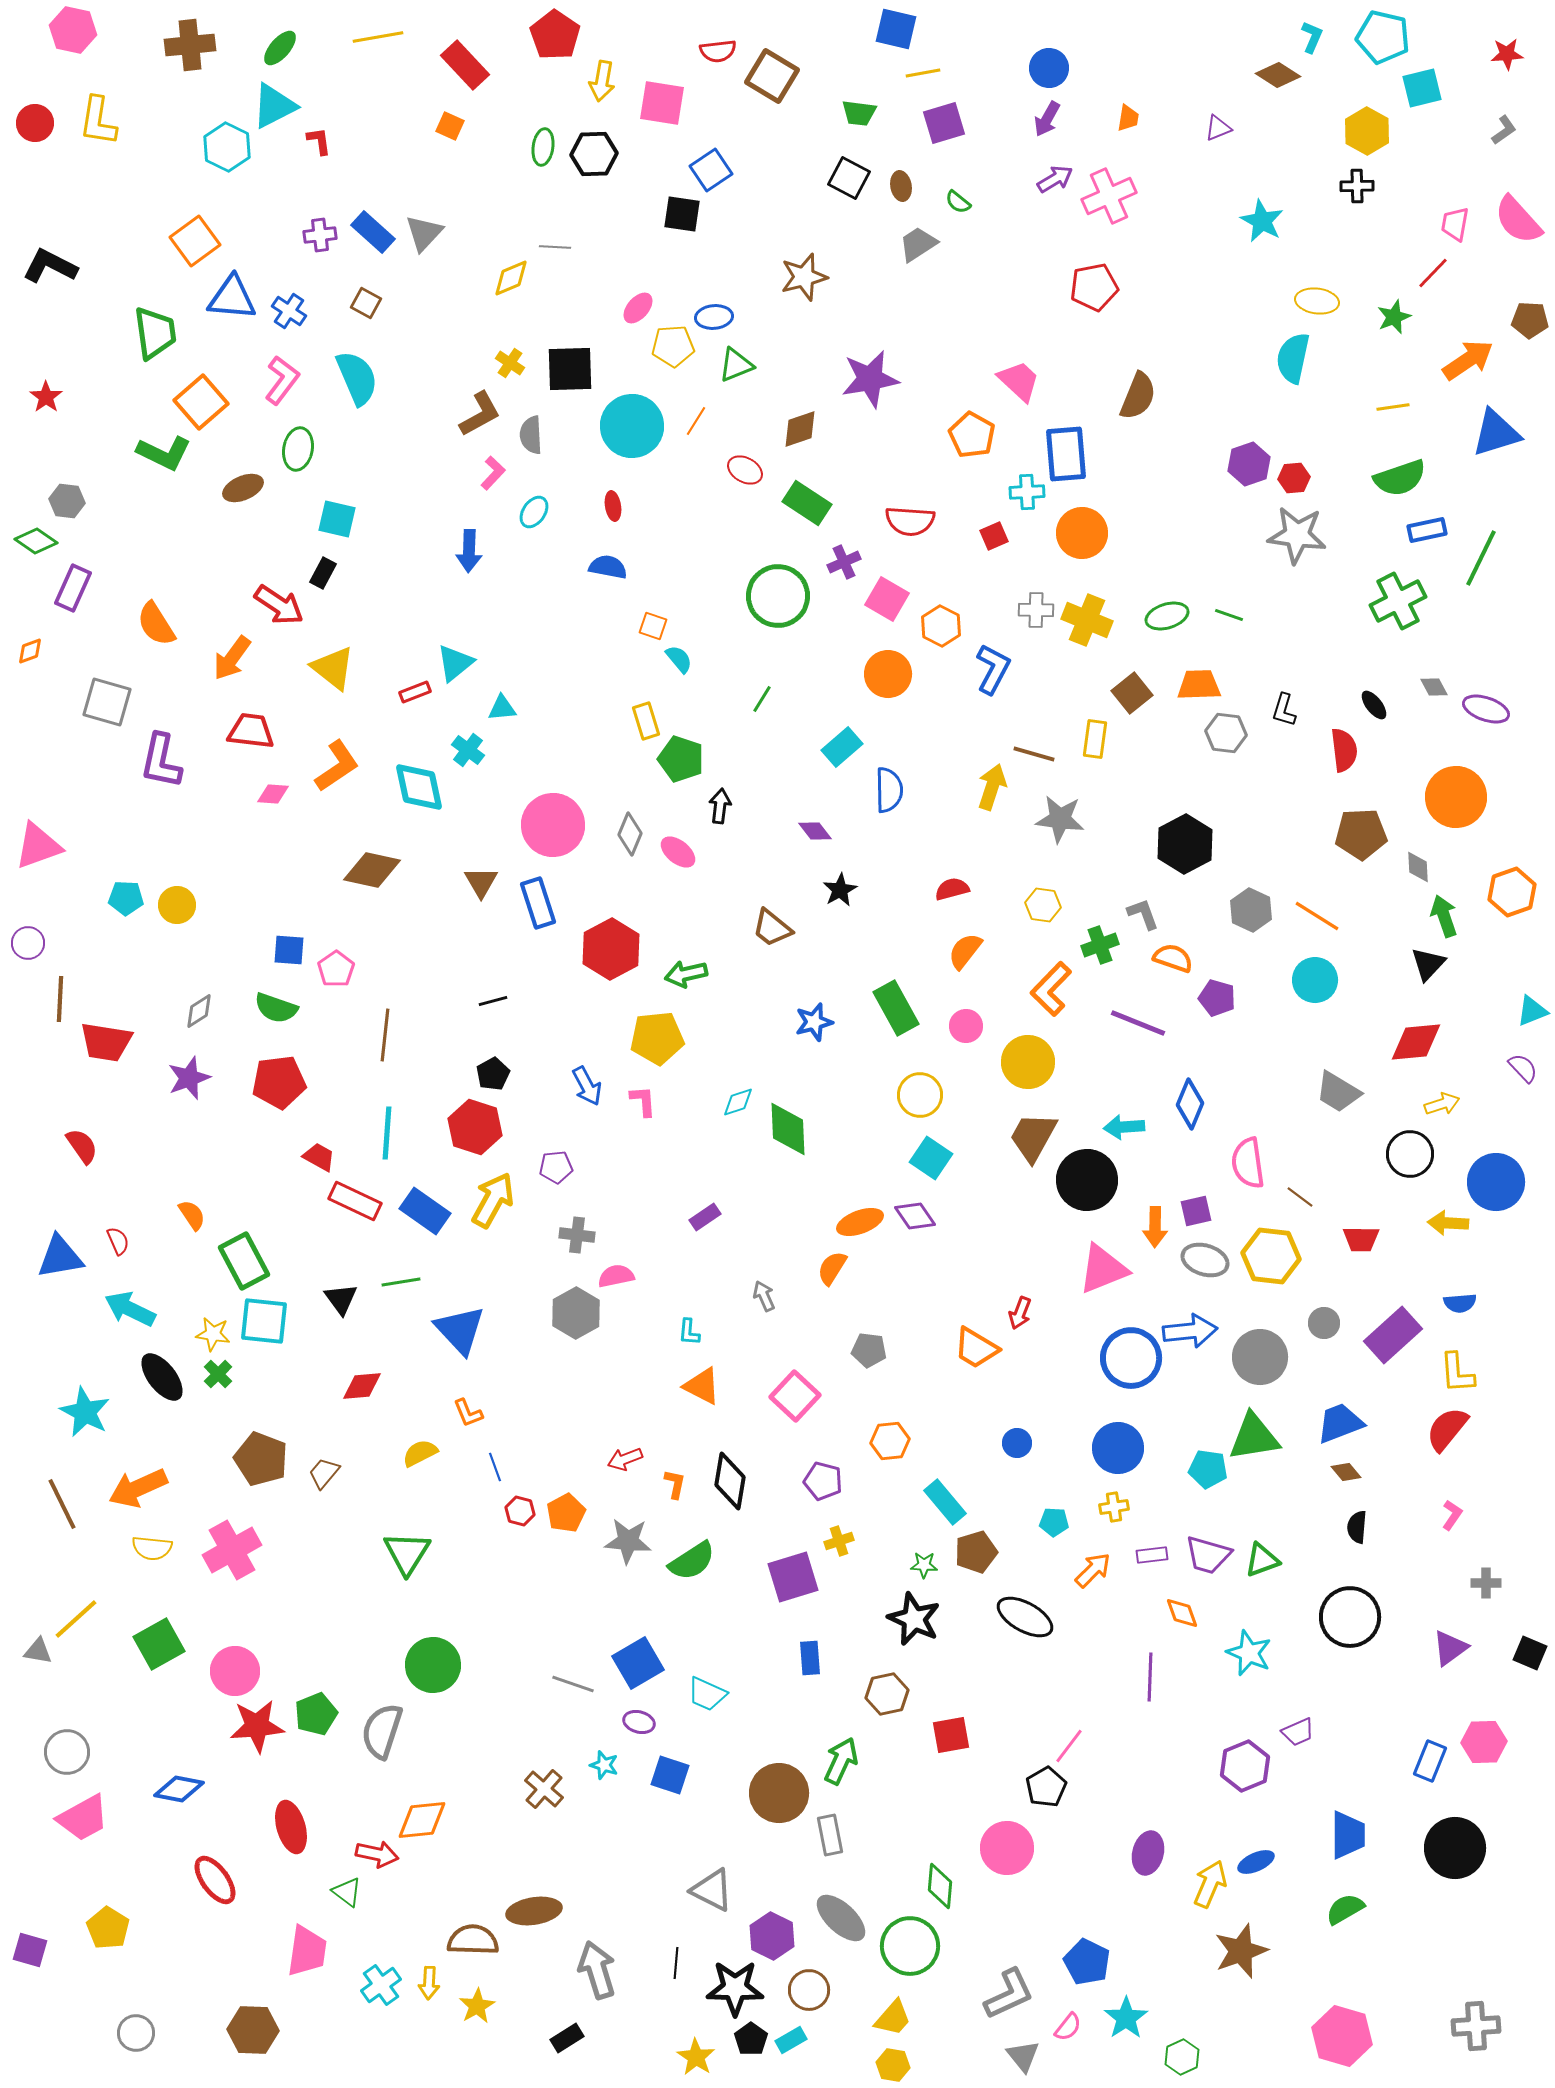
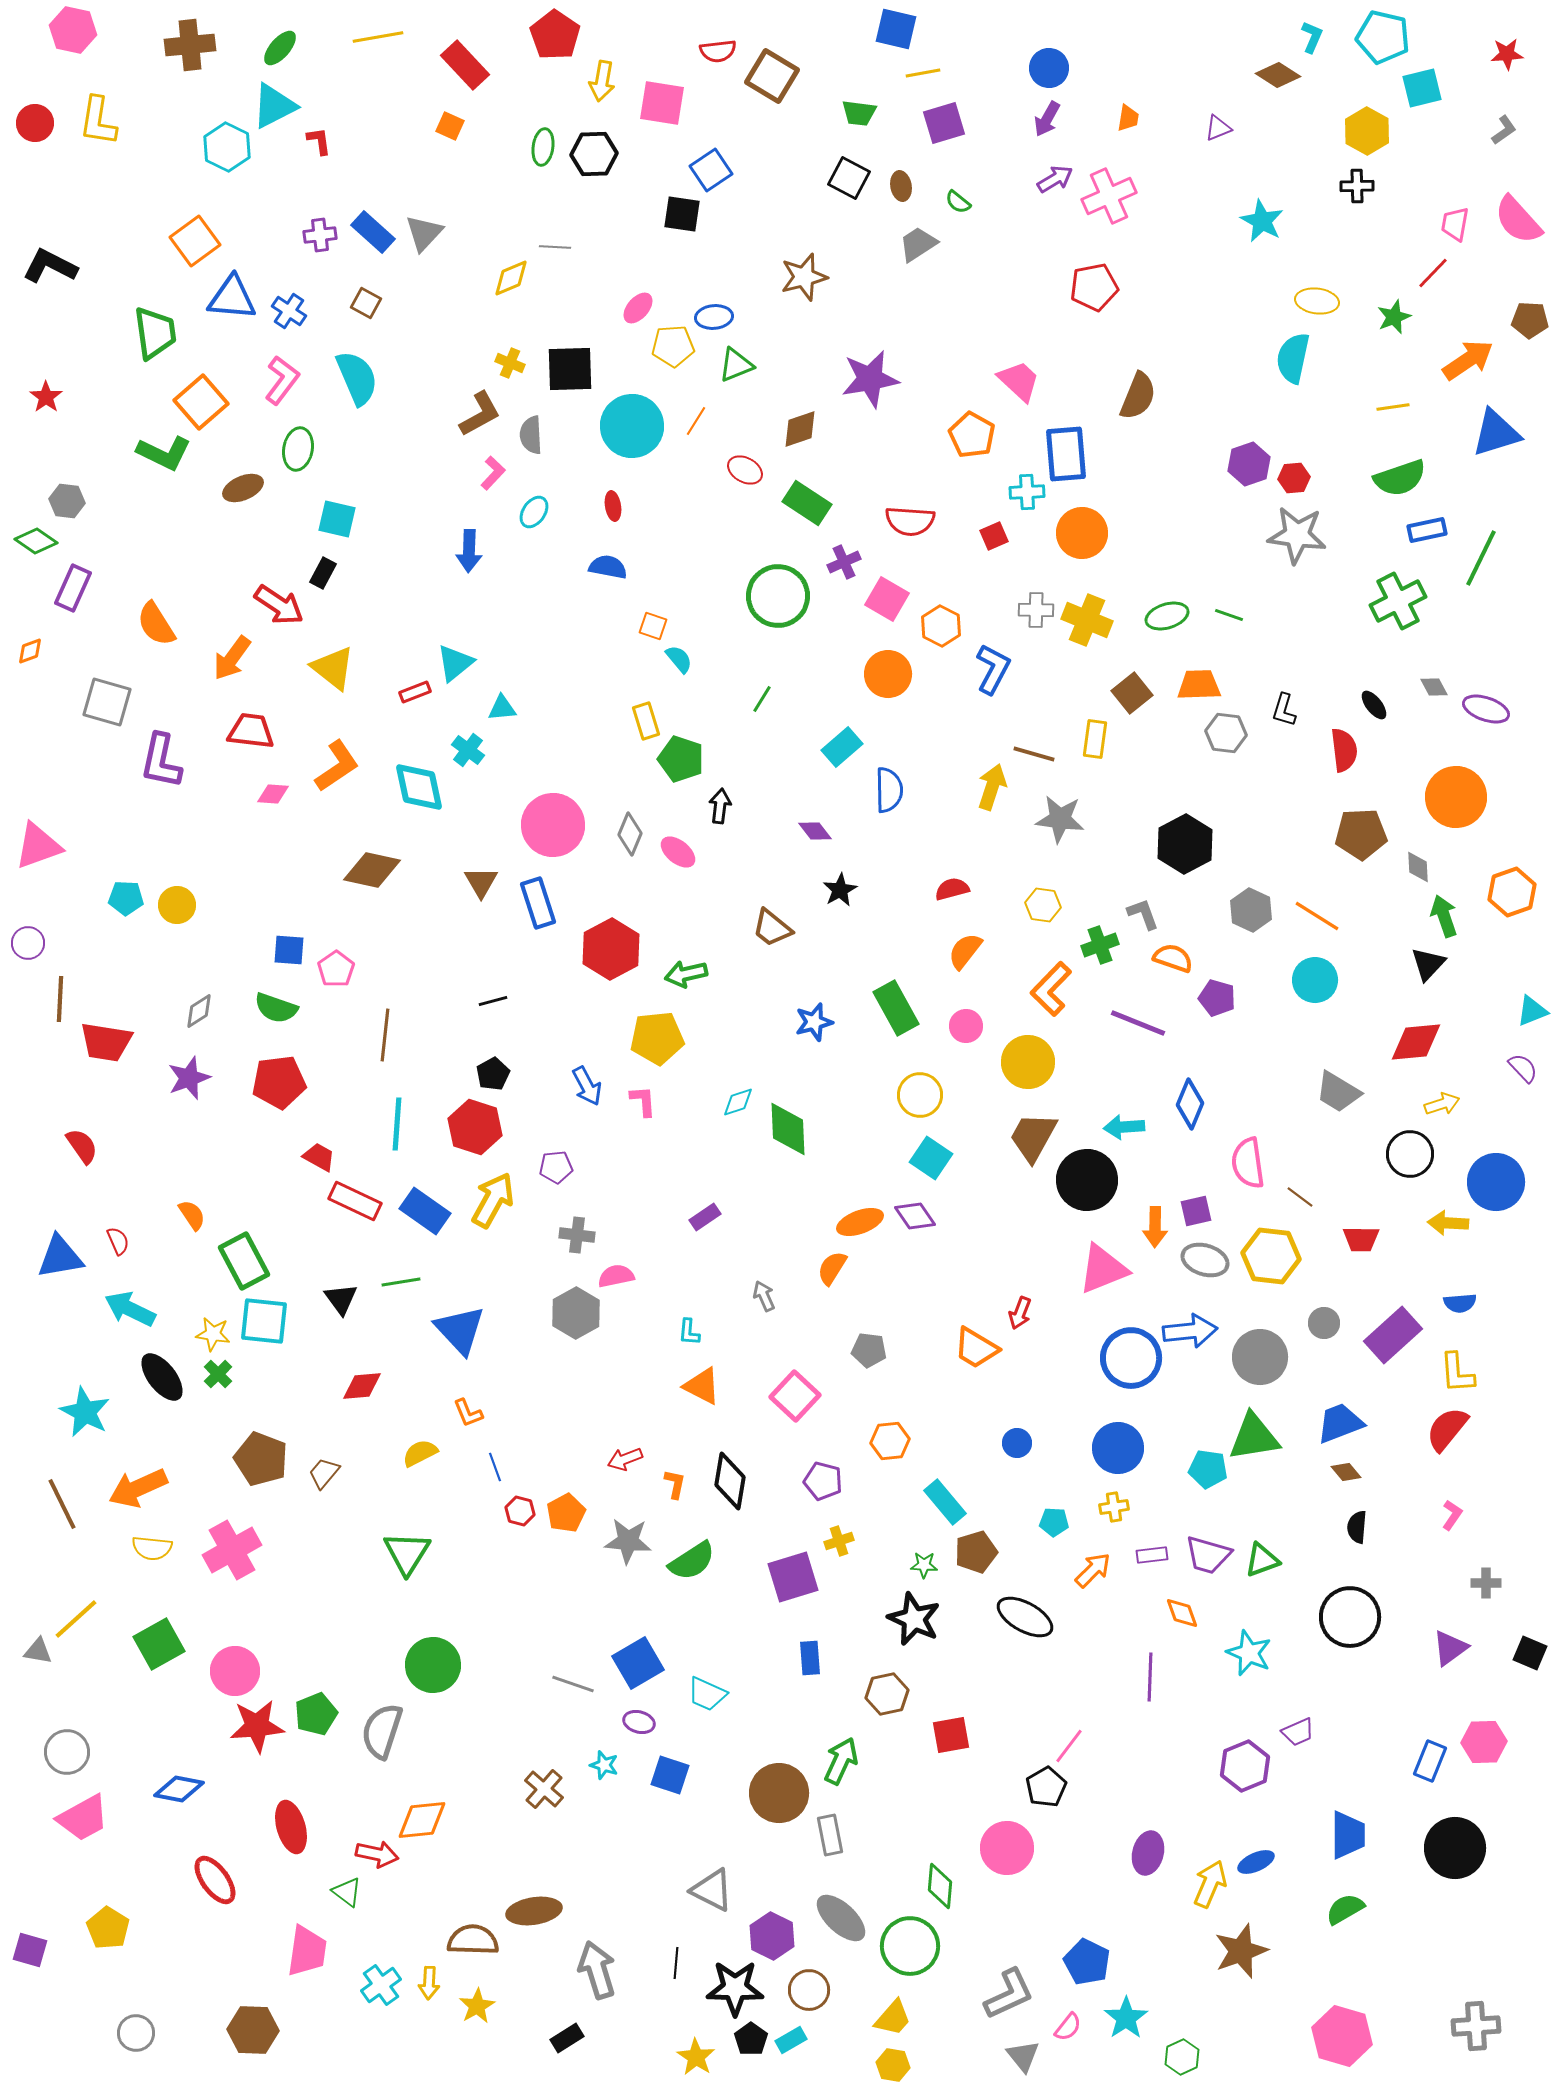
yellow cross at (510, 363): rotated 12 degrees counterclockwise
cyan line at (387, 1133): moved 10 px right, 9 px up
